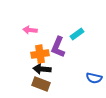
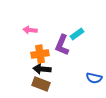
purple L-shape: moved 4 px right, 2 px up
